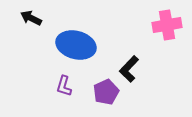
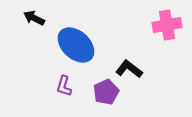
black arrow: moved 3 px right
blue ellipse: rotated 27 degrees clockwise
black L-shape: rotated 84 degrees clockwise
